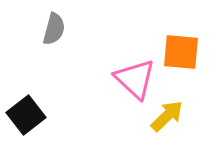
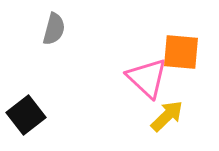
pink triangle: moved 12 px right, 1 px up
